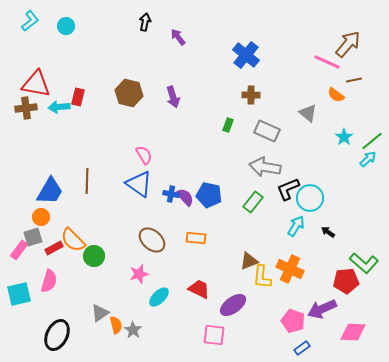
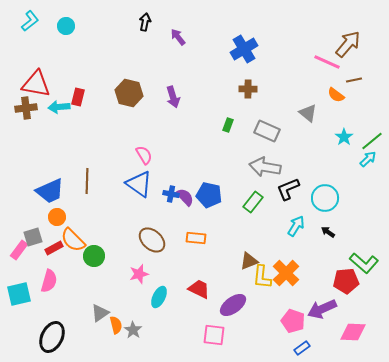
blue cross at (246, 55): moved 2 px left, 6 px up; rotated 20 degrees clockwise
brown cross at (251, 95): moved 3 px left, 6 px up
blue trapezoid at (50, 191): rotated 36 degrees clockwise
cyan circle at (310, 198): moved 15 px right
orange circle at (41, 217): moved 16 px right
orange cross at (290, 269): moved 4 px left, 4 px down; rotated 20 degrees clockwise
cyan ellipse at (159, 297): rotated 20 degrees counterclockwise
black ellipse at (57, 335): moved 5 px left, 2 px down
